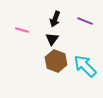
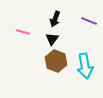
purple line: moved 4 px right
pink line: moved 1 px right, 2 px down
cyan arrow: rotated 145 degrees counterclockwise
